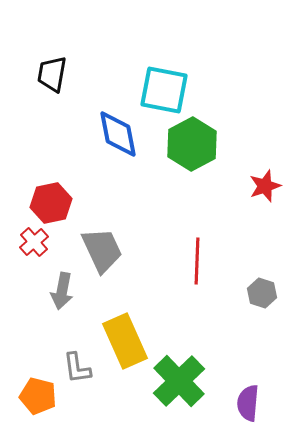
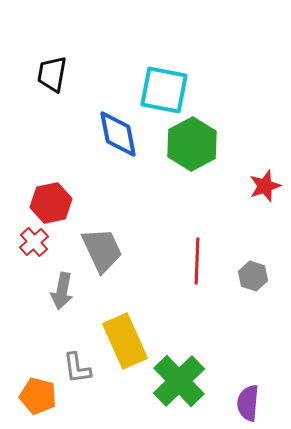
gray hexagon: moved 9 px left, 17 px up
